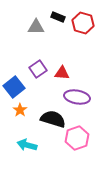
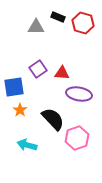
blue square: rotated 30 degrees clockwise
purple ellipse: moved 2 px right, 3 px up
black semicircle: rotated 30 degrees clockwise
